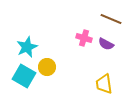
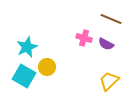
yellow trapezoid: moved 5 px right, 3 px up; rotated 55 degrees clockwise
